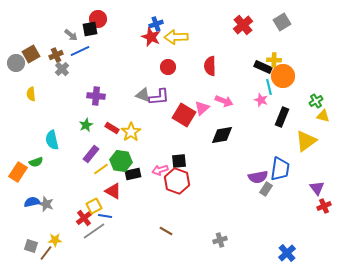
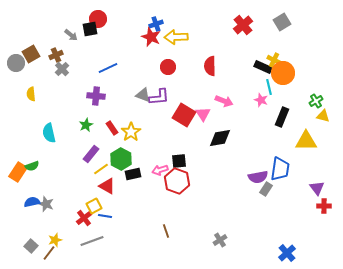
blue line at (80, 51): moved 28 px right, 17 px down
yellow cross at (274, 60): rotated 24 degrees clockwise
orange circle at (283, 76): moved 3 px up
pink triangle at (202, 108): moved 1 px right, 6 px down; rotated 21 degrees counterclockwise
red rectangle at (112, 128): rotated 24 degrees clockwise
black diamond at (222, 135): moved 2 px left, 3 px down
cyan semicircle at (52, 140): moved 3 px left, 7 px up
yellow triangle at (306, 141): rotated 35 degrees clockwise
green hexagon at (121, 161): moved 2 px up; rotated 20 degrees clockwise
green semicircle at (36, 162): moved 4 px left, 4 px down
red triangle at (113, 191): moved 6 px left, 5 px up
red cross at (324, 206): rotated 24 degrees clockwise
gray line at (94, 231): moved 2 px left, 10 px down; rotated 15 degrees clockwise
brown line at (166, 231): rotated 40 degrees clockwise
yellow star at (55, 240): rotated 16 degrees counterclockwise
gray cross at (220, 240): rotated 16 degrees counterclockwise
gray square at (31, 246): rotated 24 degrees clockwise
brown line at (46, 253): moved 3 px right
